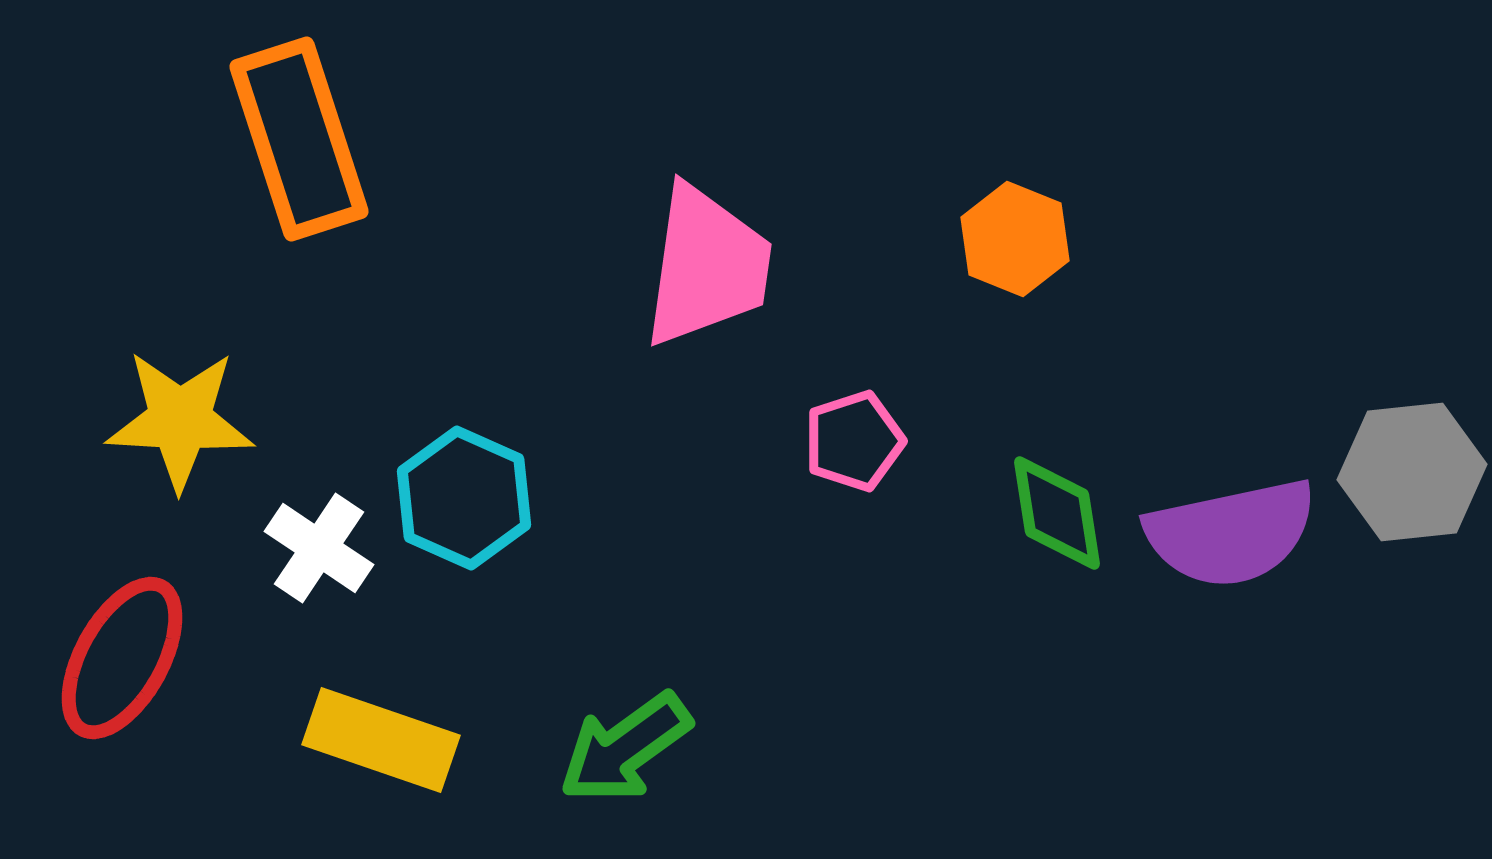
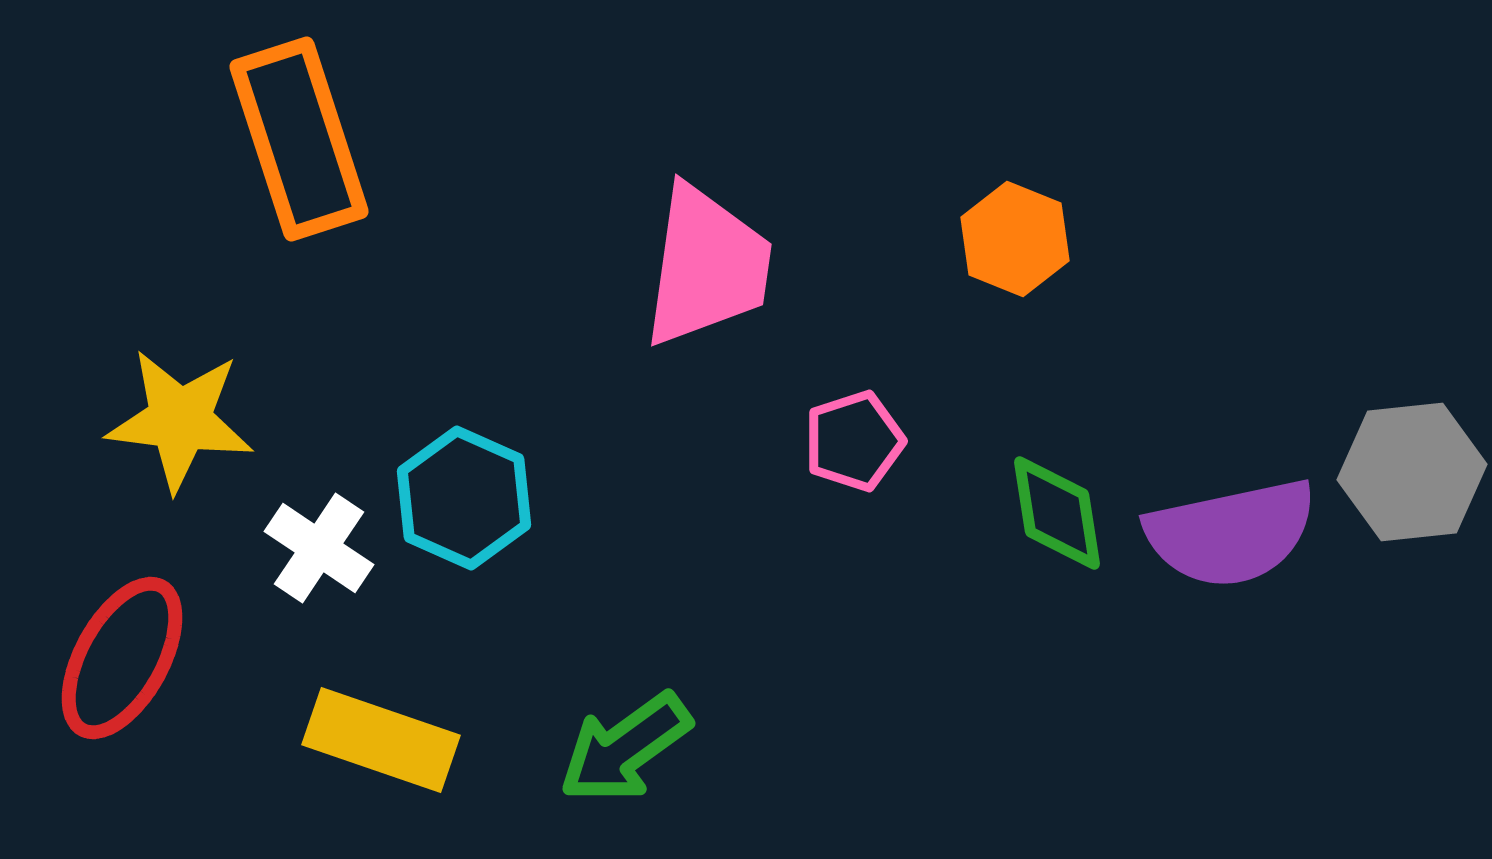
yellow star: rotated 4 degrees clockwise
